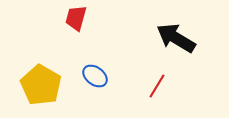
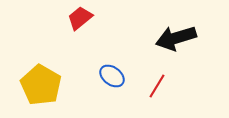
red trapezoid: moved 4 px right; rotated 36 degrees clockwise
black arrow: rotated 48 degrees counterclockwise
blue ellipse: moved 17 px right
